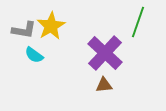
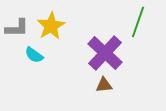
gray L-shape: moved 7 px left, 2 px up; rotated 10 degrees counterclockwise
